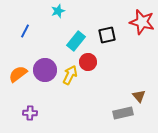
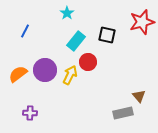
cyan star: moved 9 px right, 2 px down; rotated 16 degrees counterclockwise
red star: rotated 30 degrees counterclockwise
black square: rotated 24 degrees clockwise
